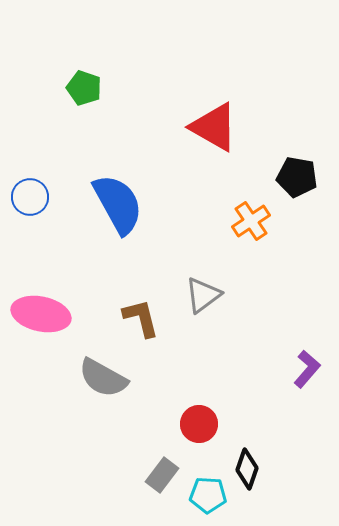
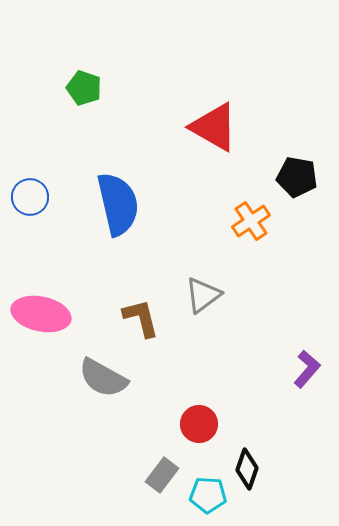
blue semicircle: rotated 16 degrees clockwise
